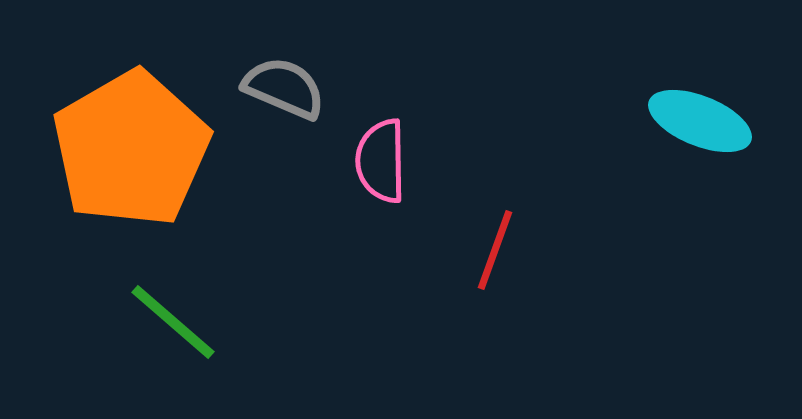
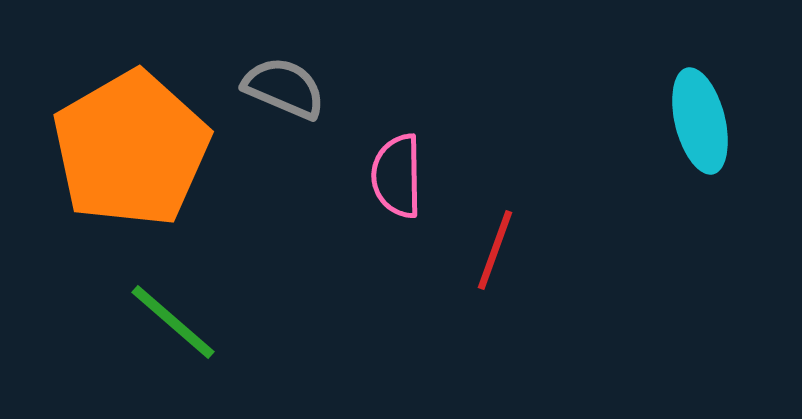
cyan ellipse: rotated 54 degrees clockwise
pink semicircle: moved 16 px right, 15 px down
